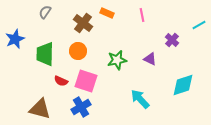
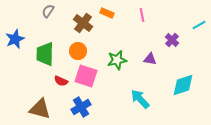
gray semicircle: moved 3 px right, 1 px up
purple triangle: rotated 16 degrees counterclockwise
pink square: moved 5 px up
